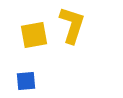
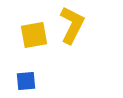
yellow L-shape: rotated 9 degrees clockwise
